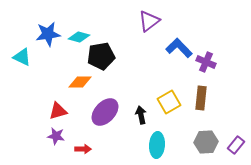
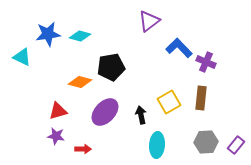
cyan diamond: moved 1 px right, 1 px up
black pentagon: moved 10 px right, 11 px down
orange diamond: rotated 15 degrees clockwise
